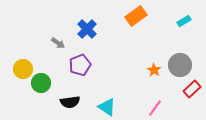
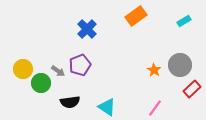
gray arrow: moved 28 px down
